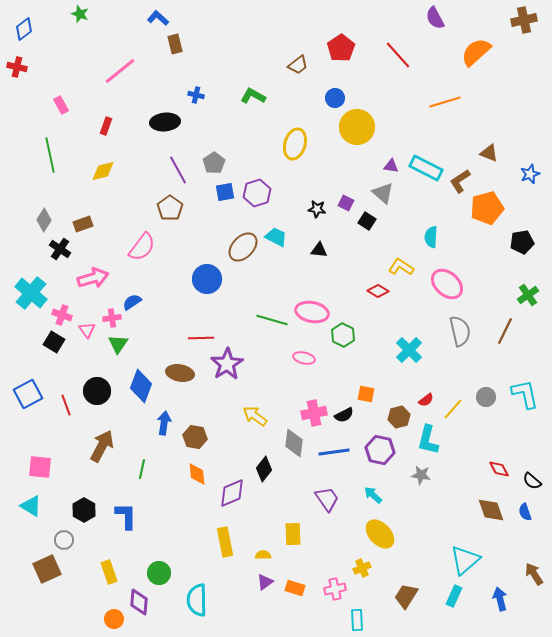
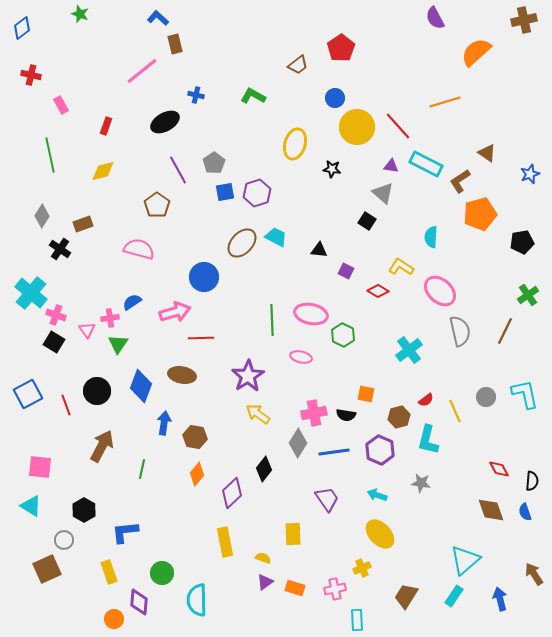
blue diamond at (24, 29): moved 2 px left, 1 px up
red line at (398, 55): moved 71 px down
red cross at (17, 67): moved 14 px right, 8 px down
pink line at (120, 71): moved 22 px right
black ellipse at (165, 122): rotated 24 degrees counterclockwise
brown triangle at (489, 153): moved 2 px left; rotated 12 degrees clockwise
cyan rectangle at (426, 168): moved 4 px up
purple square at (346, 203): moved 68 px down
brown pentagon at (170, 208): moved 13 px left, 3 px up
orange pentagon at (487, 208): moved 7 px left, 6 px down
black star at (317, 209): moved 15 px right, 40 px up
gray diamond at (44, 220): moved 2 px left, 4 px up
pink semicircle at (142, 247): moved 3 px left, 2 px down; rotated 112 degrees counterclockwise
brown ellipse at (243, 247): moved 1 px left, 4 px up
pink arrow at (93, 278): moved 82 px right, 34 px down
blue circle at (207, 279): moved 3 px left, 2 px up
pink ellipse at (447, 284): moved 7 px left, 7 px down
pink ellipse at (312, 312): moved 1 px left, 2 px down
pink cross at (62, 315): moved 6 px left
pink cross at (112, 318): moved 2 px left
green line at (272, 320): rotated 72 degrees clockwise
cyan cross at (409, 350): rotated 8 degrees clockwise
pink ellipse at (304, 358): moved 3 px left, 1 px up
purple star at (227, 364): moved 21 px right, 12 px down
brown ellipse at (180, 373): moved 2 px right, 2 px down
yellow line at (453, 409): moved 2 px right, 2 px down; rotated 65 degrees counterclockwise
black semicircle at (344, 415): moved 2 px right; rotated 36 degrees clockwise
yellow arrow at (255, 416): moved 3 px right, 2 px up
gray diamond at (294, 443): moved 4 px right; rotated 24 degrees clockwise
purple hexagon at (380, 450): rotated 12 degrees clockwise
orange diamond at (197, 474): rotated 45 degrees clockwise
gray star at (421, 475): moved 8 px down
black semicircle at (532, 481): rotated 126 degrees counterclockwise
purple diamond at (232, 493): rotated 20 degrees counterclockwise
cyan arrow at (373, 495): moved 4 px right; rotated 24 degrees counterclockwise
blue L-shape at (126, 516): moved 1 px left, 16 px down; rotated 96 degrees counterclockwise
yellow semicircle at (263, 555): moved 3 px down; rotated 21 degrees clockwise
green circle at (159, 573): moved 3 px right
cyan rectangle at (454, 596): rotated 10 degrees clockwise
